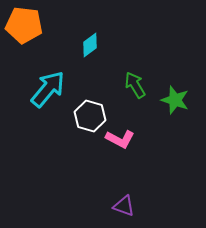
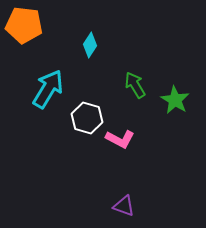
cyan diamond: rotated 20 degrees counterclockwise
cyan arrow: rotated 9 degrees counterclockwise
green star: rotated 12 degrees clockwise
white hexagon: moved 3 px left, 2 px down
